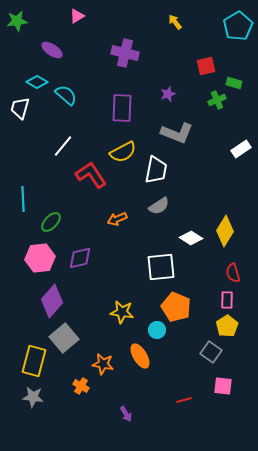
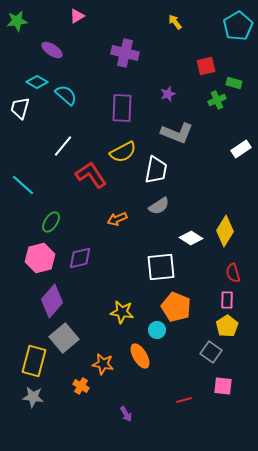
cyan line at (23, 199): moved 14 px up; rotated 45 degrees counterclockwise
green ellipse at (51, 222): rotated 10 degrees counterclockwise
pink hexagon at (40, 258): rotated 8 degrees counterclockwise
